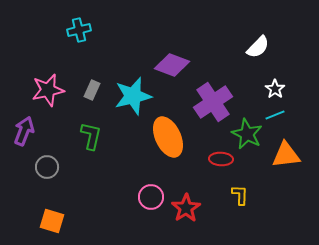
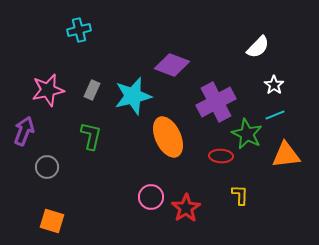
white star: moved 1 px left, 4 px up
purple cross: moved 3 px right; rotated 6 degrees clockwise
red ellipse: moved 3 px up
